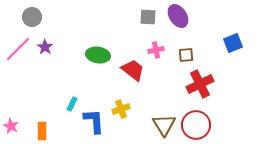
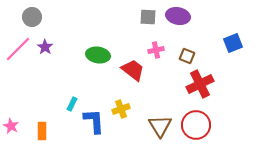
purple ellipse: rotated 45 degrees counterclockwise
brown square: moved 1 px right, 1 px down; rotated 28 degrees clockwise
brown triangle: moved 4 px left, 1 px down
